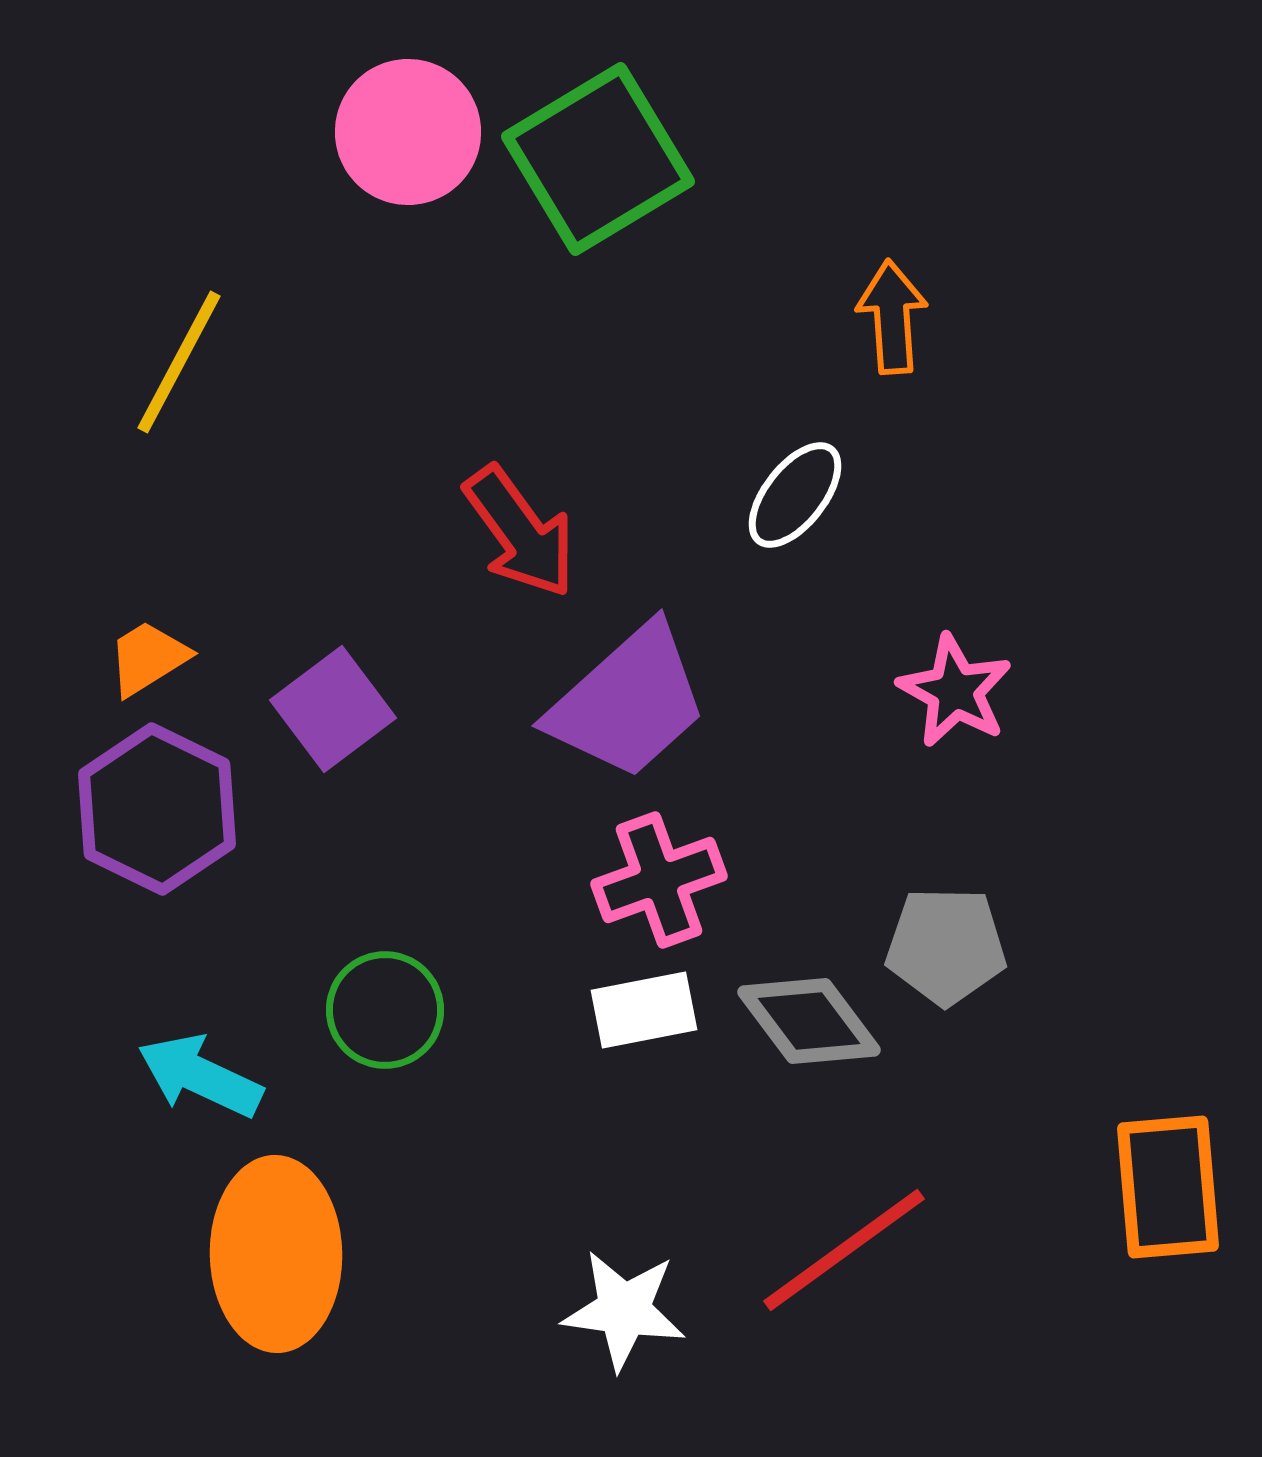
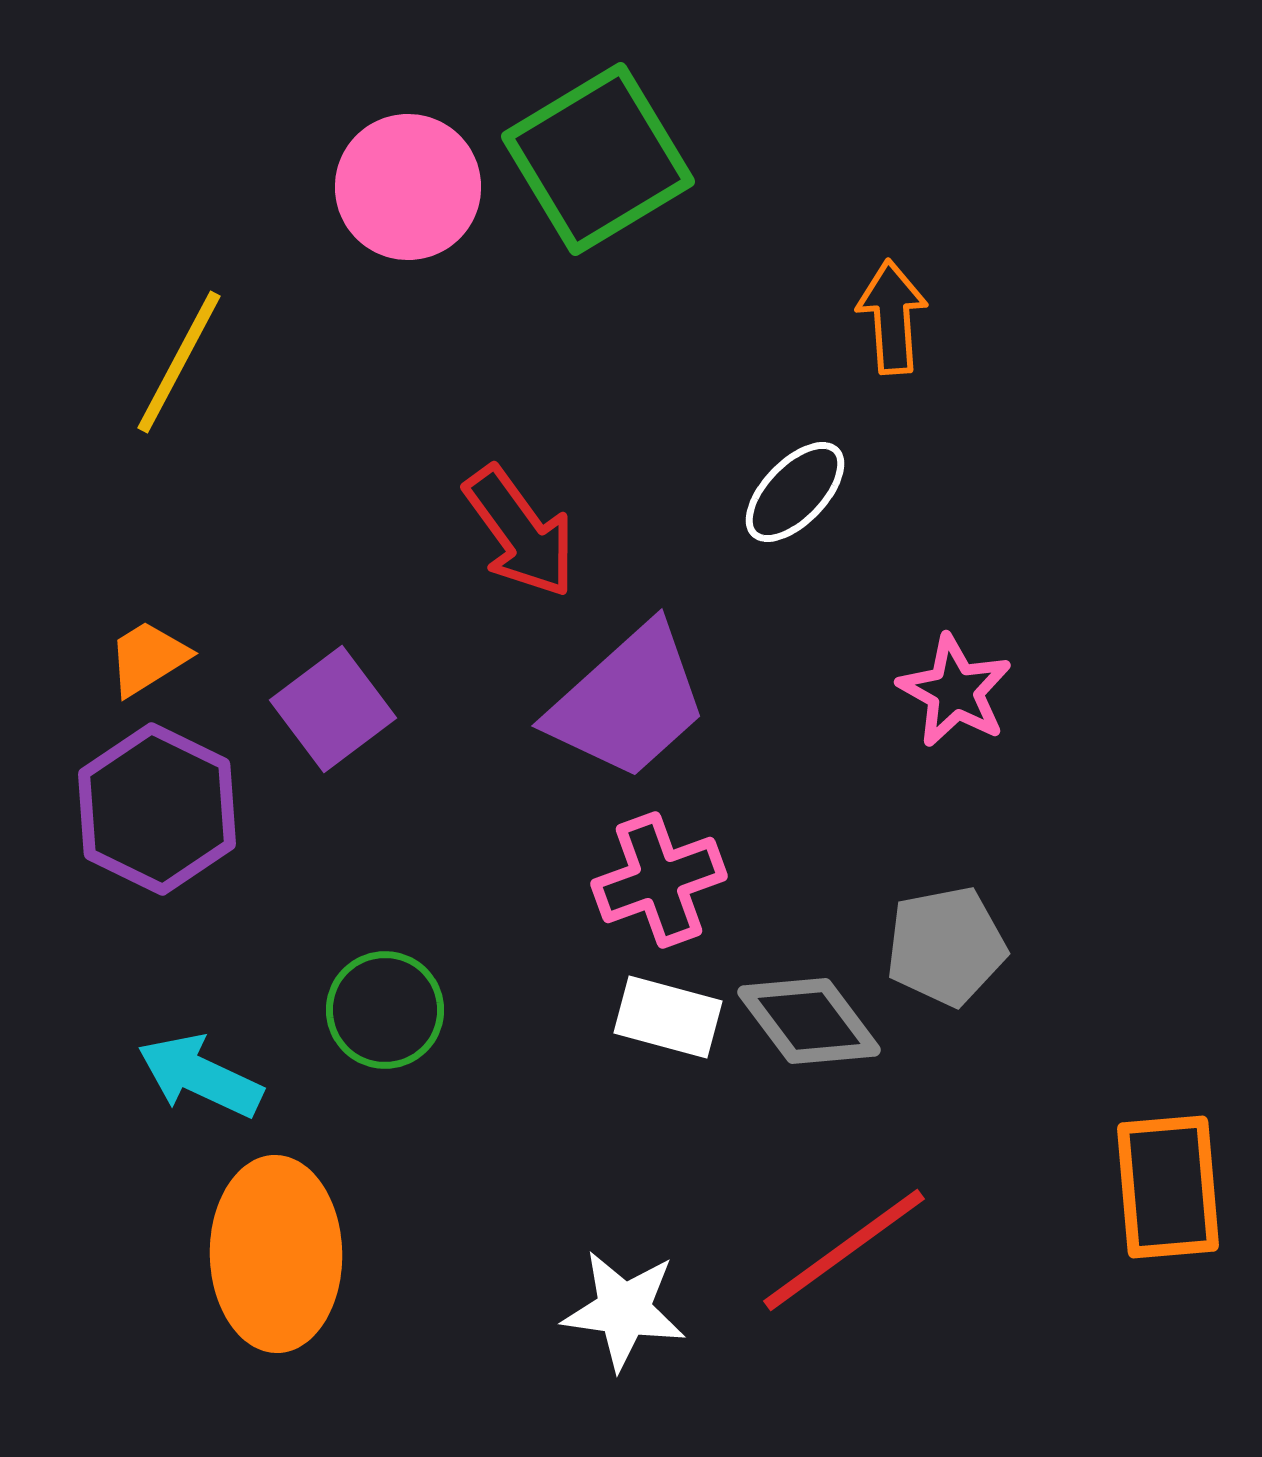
pink circle: moved 55 px down
white ellipse: moved 3 px up; rotated 6 degrees clockwise
gray pentagon: rotated 12 degrees counterclockwise
white rectangle: moved 24 px right, 7 px down; rotated 26 degrees clockwise
